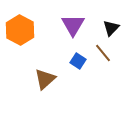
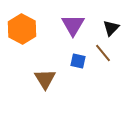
orange hexagon: moved 2 px right, 1 px up
blue square: rotated 21 degrees counterclockwise
brown triangle: rotated 20 degrees counterclockwise
